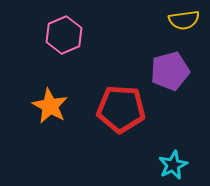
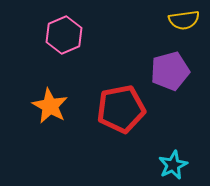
red pentagon: rotated 15 degrees counterclockwise
